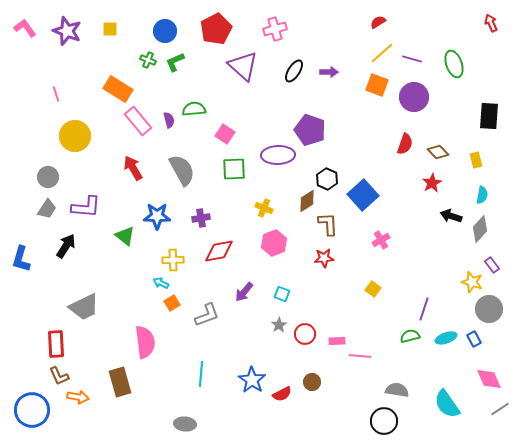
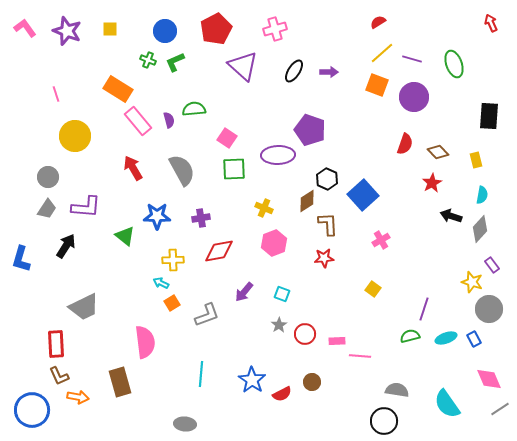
pink square at (225, 134): moved 2 px right, 4 px down
